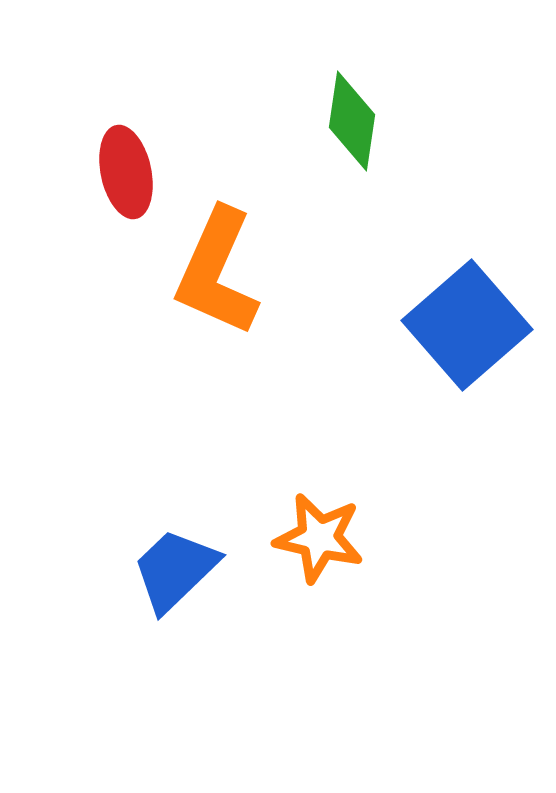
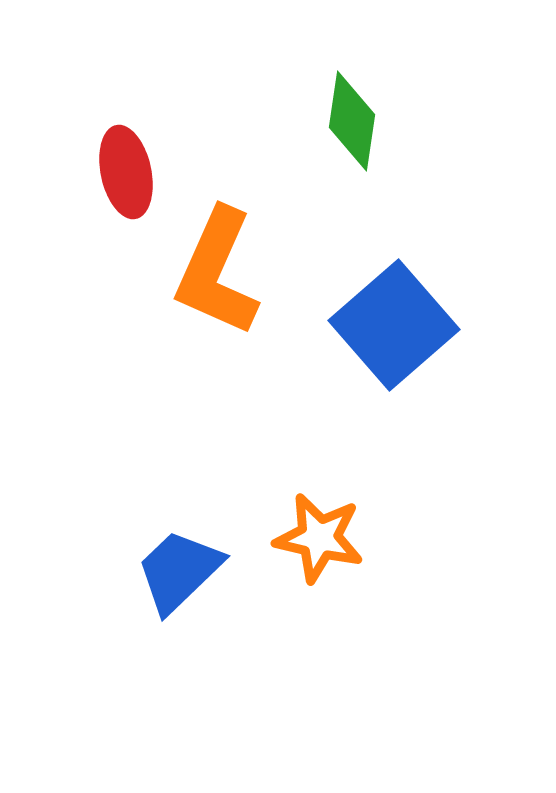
blue square: moved 73 px left
blue trapezoid: moved 4 px right, 1 px down
